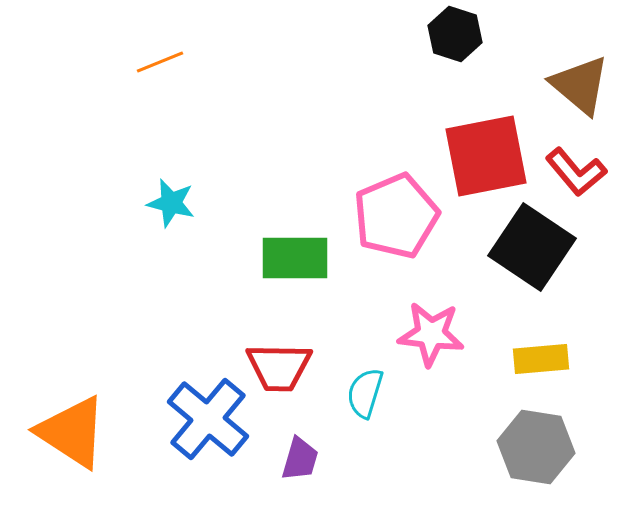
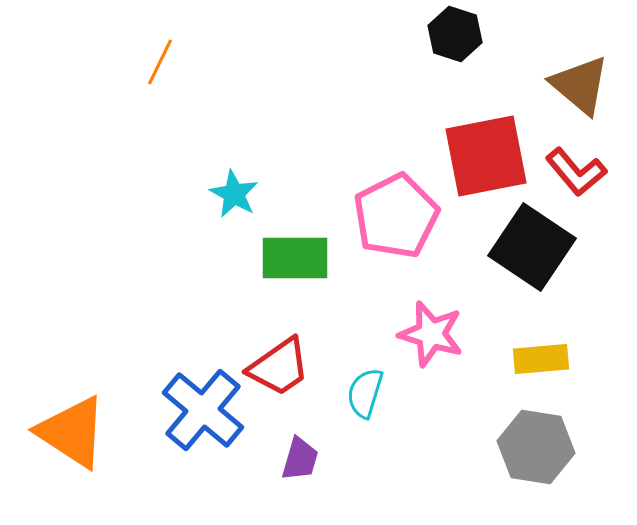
orange line: rotated 42 degrees counterclockwise
cyan star: moved 63 px right, 9 px up; rotated 15 degrees clockwise
pink pentagon: rotated 4 degrees counterclockwise
pink star: rotated 10 degrees clockwise
red trapezoid: rotated 36 degrees counterclockwise
blue cross: moved 5 px left, 9 px up
